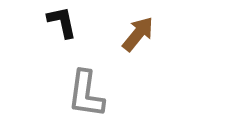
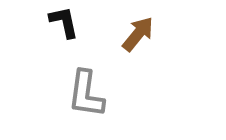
black L-shape: moved 2 px right
